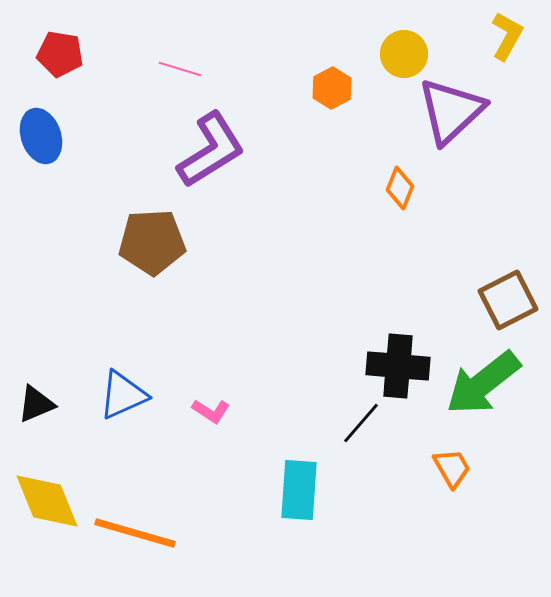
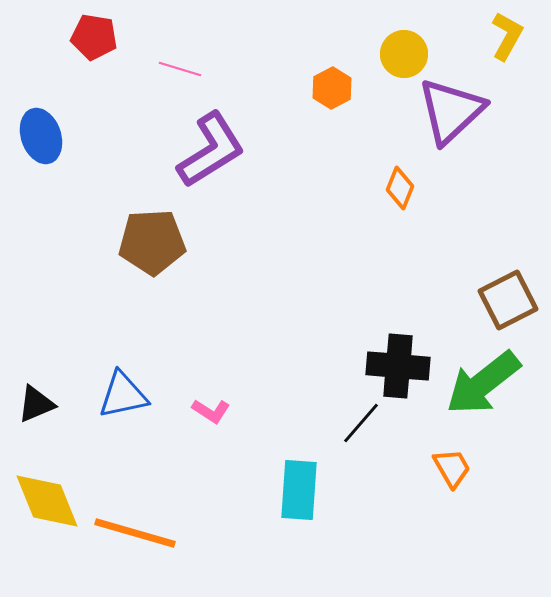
red pentagon: moved 34 px right, 17 px up
blue triangle: rotated 12 degrees clockwise
